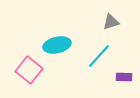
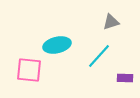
pink square: rotated 32 degrees counterclockwise
purple rectangle: moved 1 px right, 1 px down
